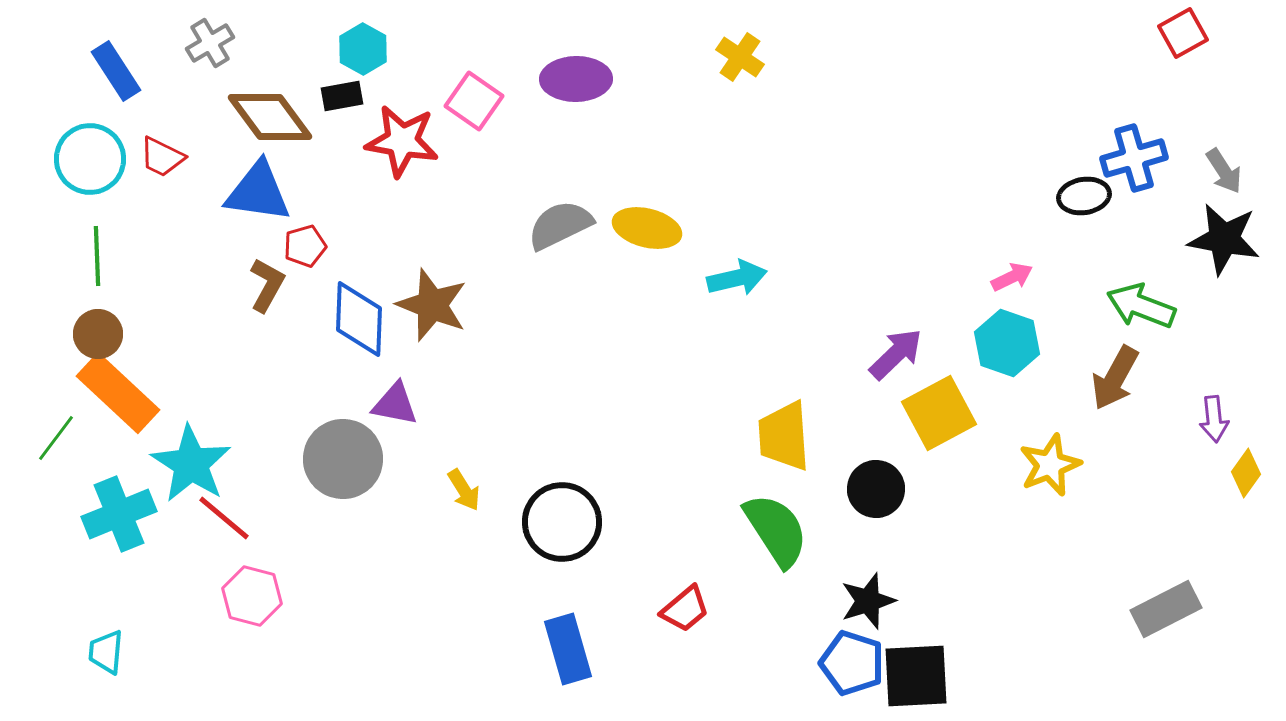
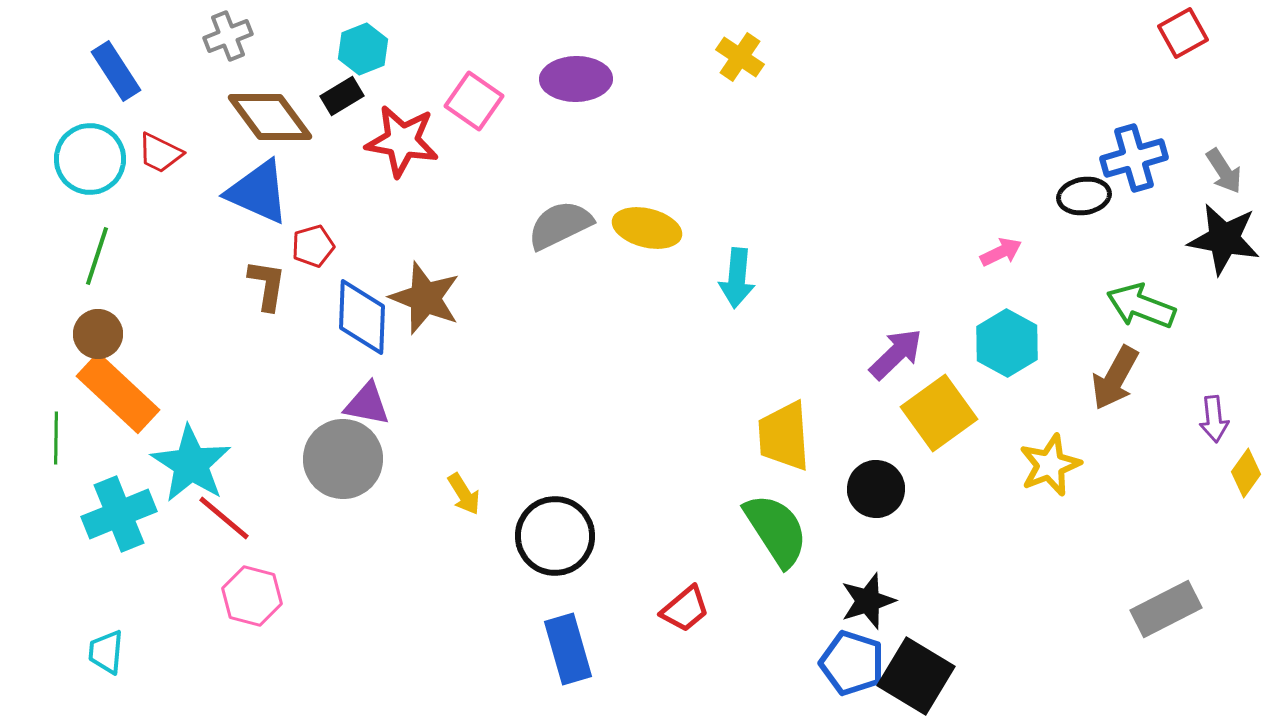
gray cross at (210, 43): moved 18 px right, 7 px up; rotated 9 degrees clockwise
cyan hexagon at (363, 49): rotated 9 degrees clockwise
black rectangle at (342, 96): rotated 21 degrees counterclockwise
red trapezoid at (162, 157): moved 2 px left, 4 px up
blue triangle at (258, 192): rotated 16 degrees clockwise
red pentagon at (305, 246): moved 8 px right
green line at (97, 256): rotated 20 degrees clockwise
pink arrow at (1012, 277): moved 11 px left, 25 px up
cyan arrow at (737, 278): rotated 108 degrees clockwise
brown L-shape at (267, 285): rotated 20 degrees counterclockwise
brown star at (432, 305): moved 7 px left, 7 px up
blue diamond at (359, 319): moved 3 px right, 2 px up
cyan hexagon at (1007, 343): rotated 10 degrees clockwise
purple triangle at (395, 404): moved 28 px left
yellow square at (939, 413): rotated 8 degrees counterclockwise
green line at (56, 438): rotated 36 degrees counterclockwise
yellow arrow at (464, 490): moved 4 px down
black circle at (562, 522): moved 7 px left, 14 px down
black square at (916, 676): rotated 34 degrees clockwise
